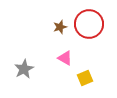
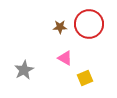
brown star: rotated 16 degrees clockwise
gray star: moved 1 px down
